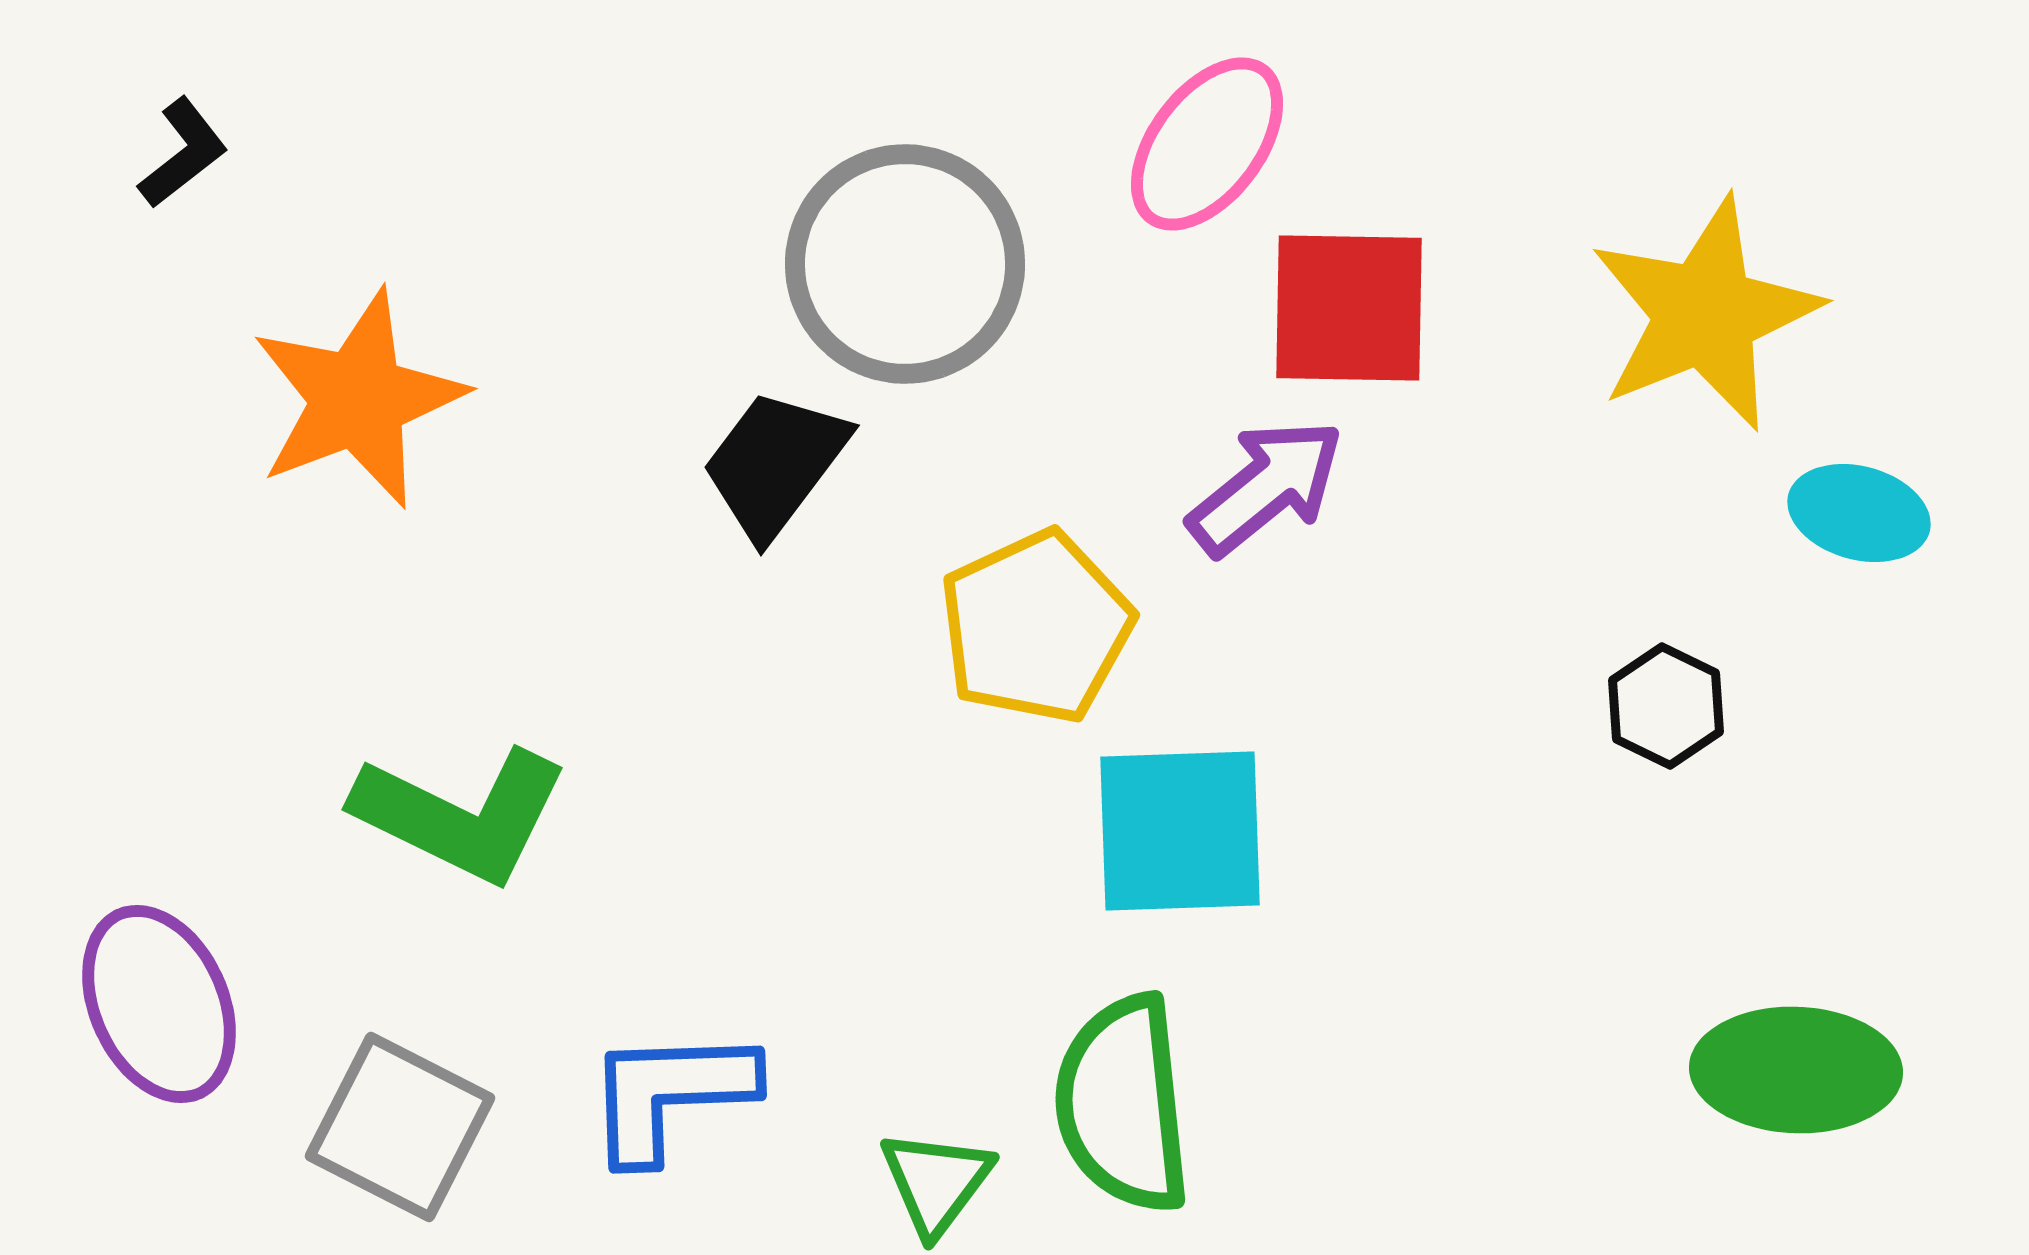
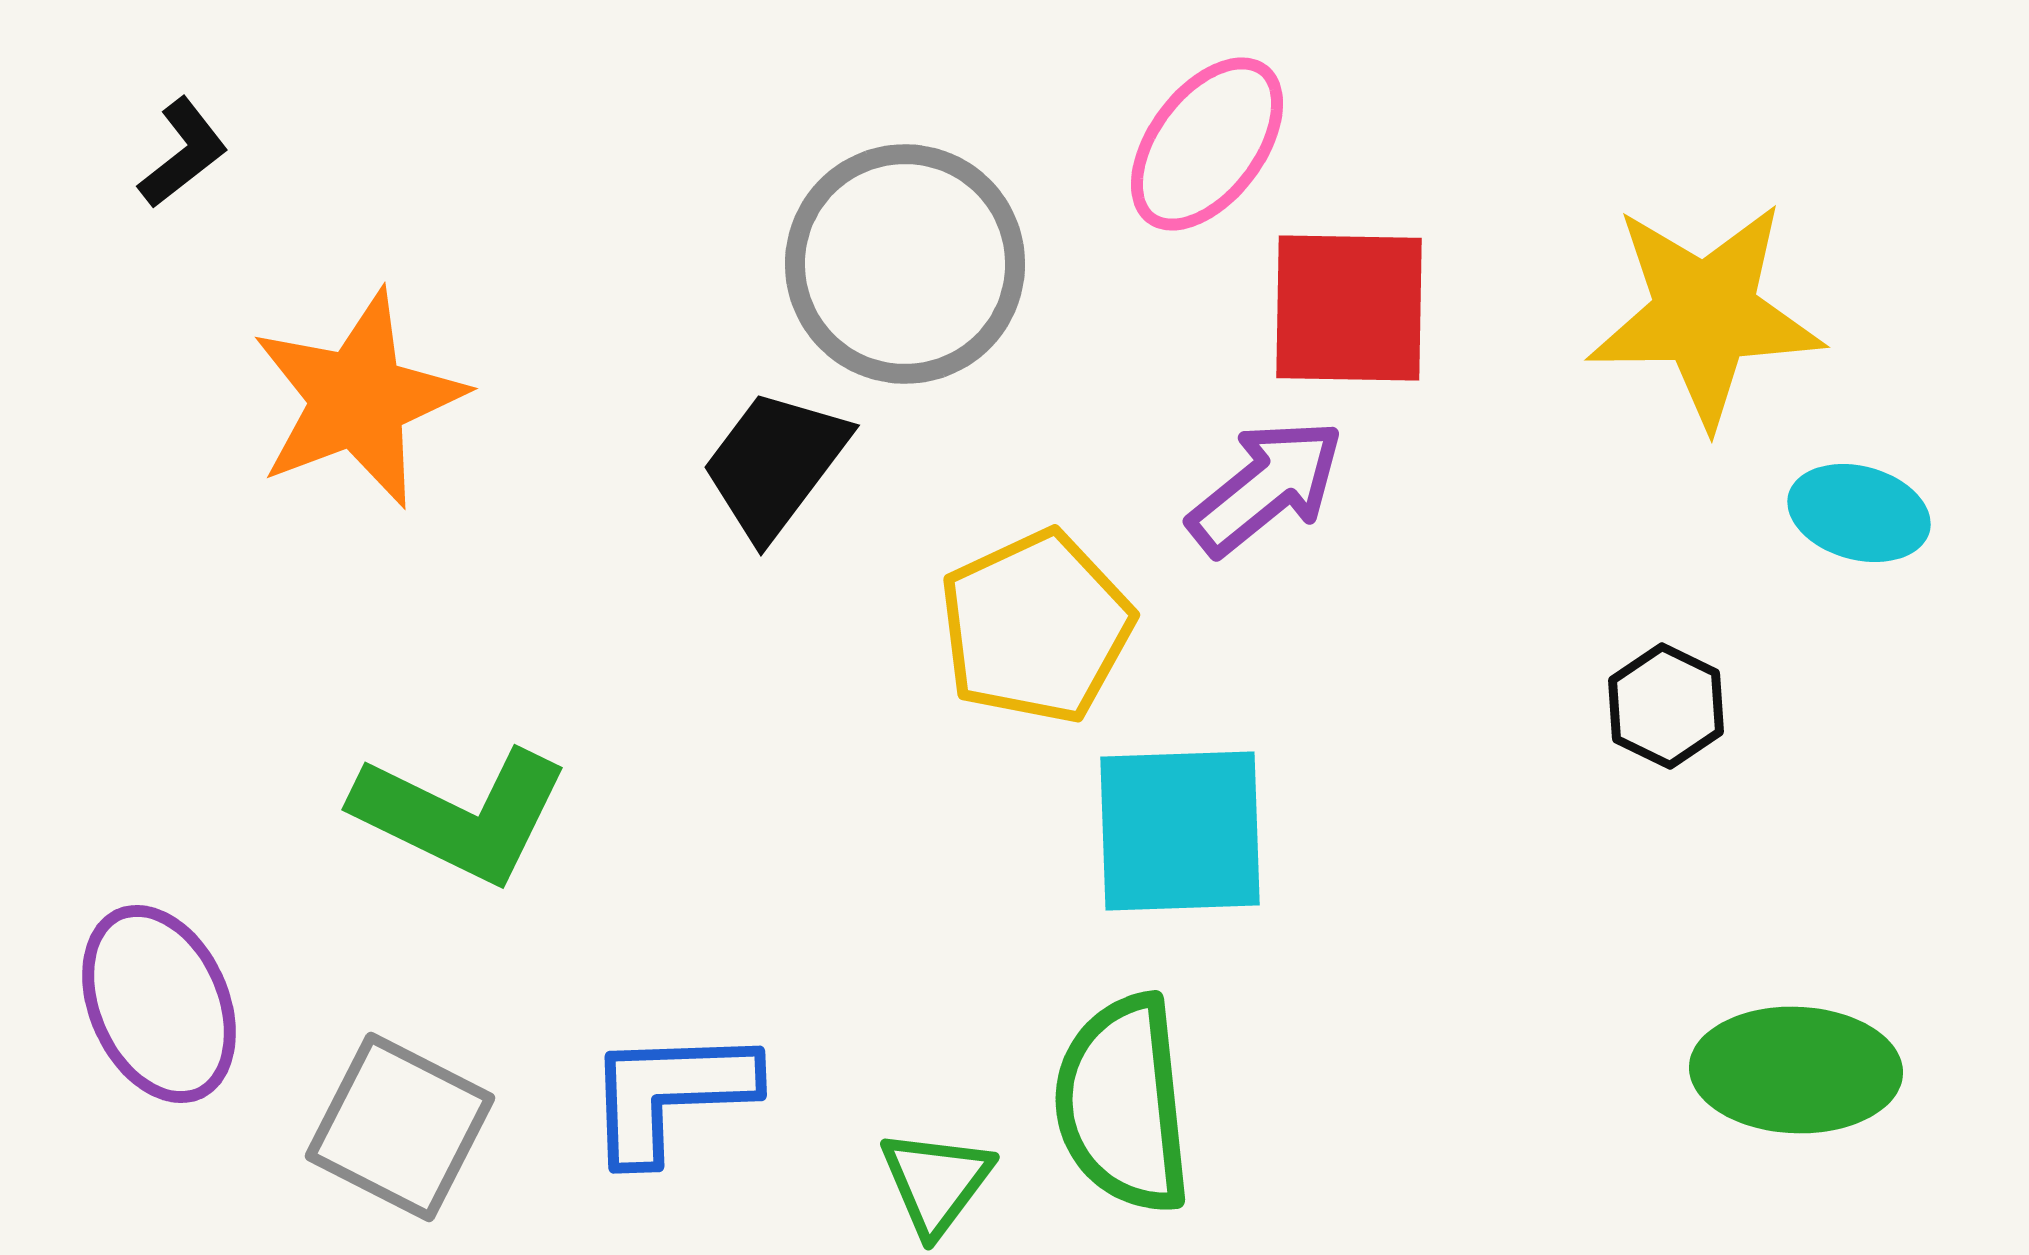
yellow star: rotated 21 degrees clockwise
